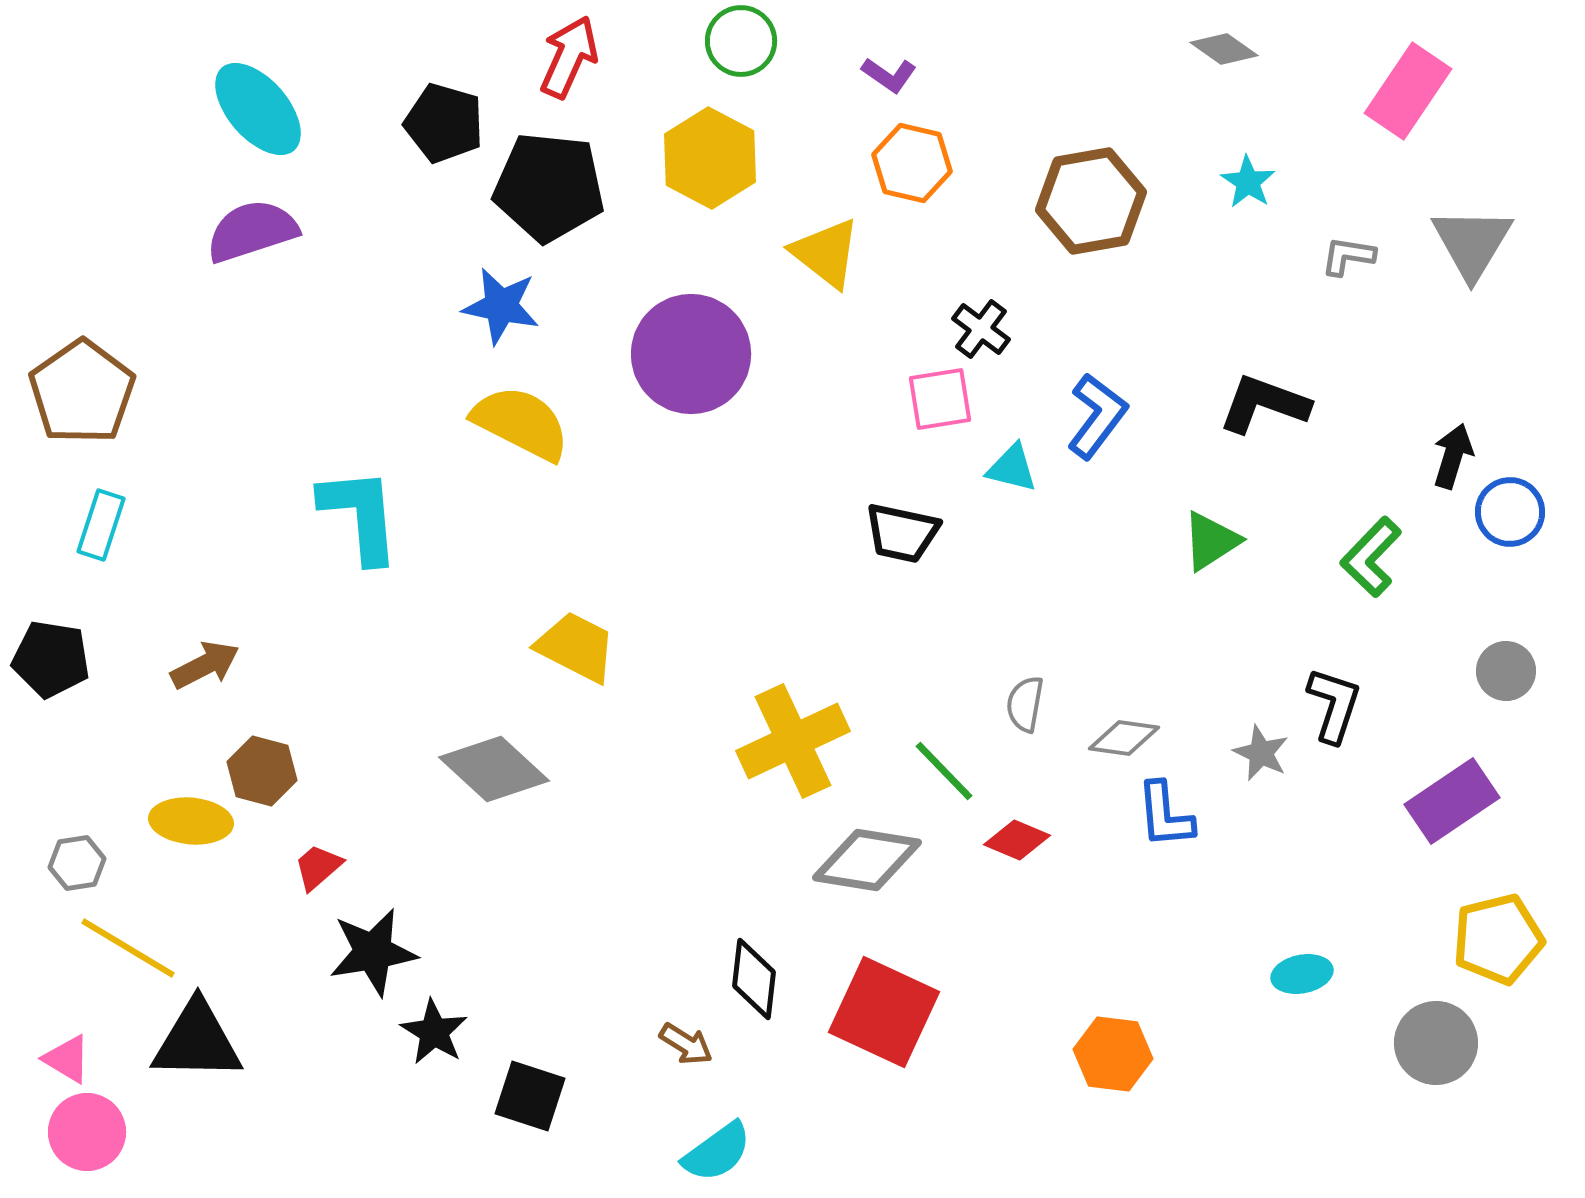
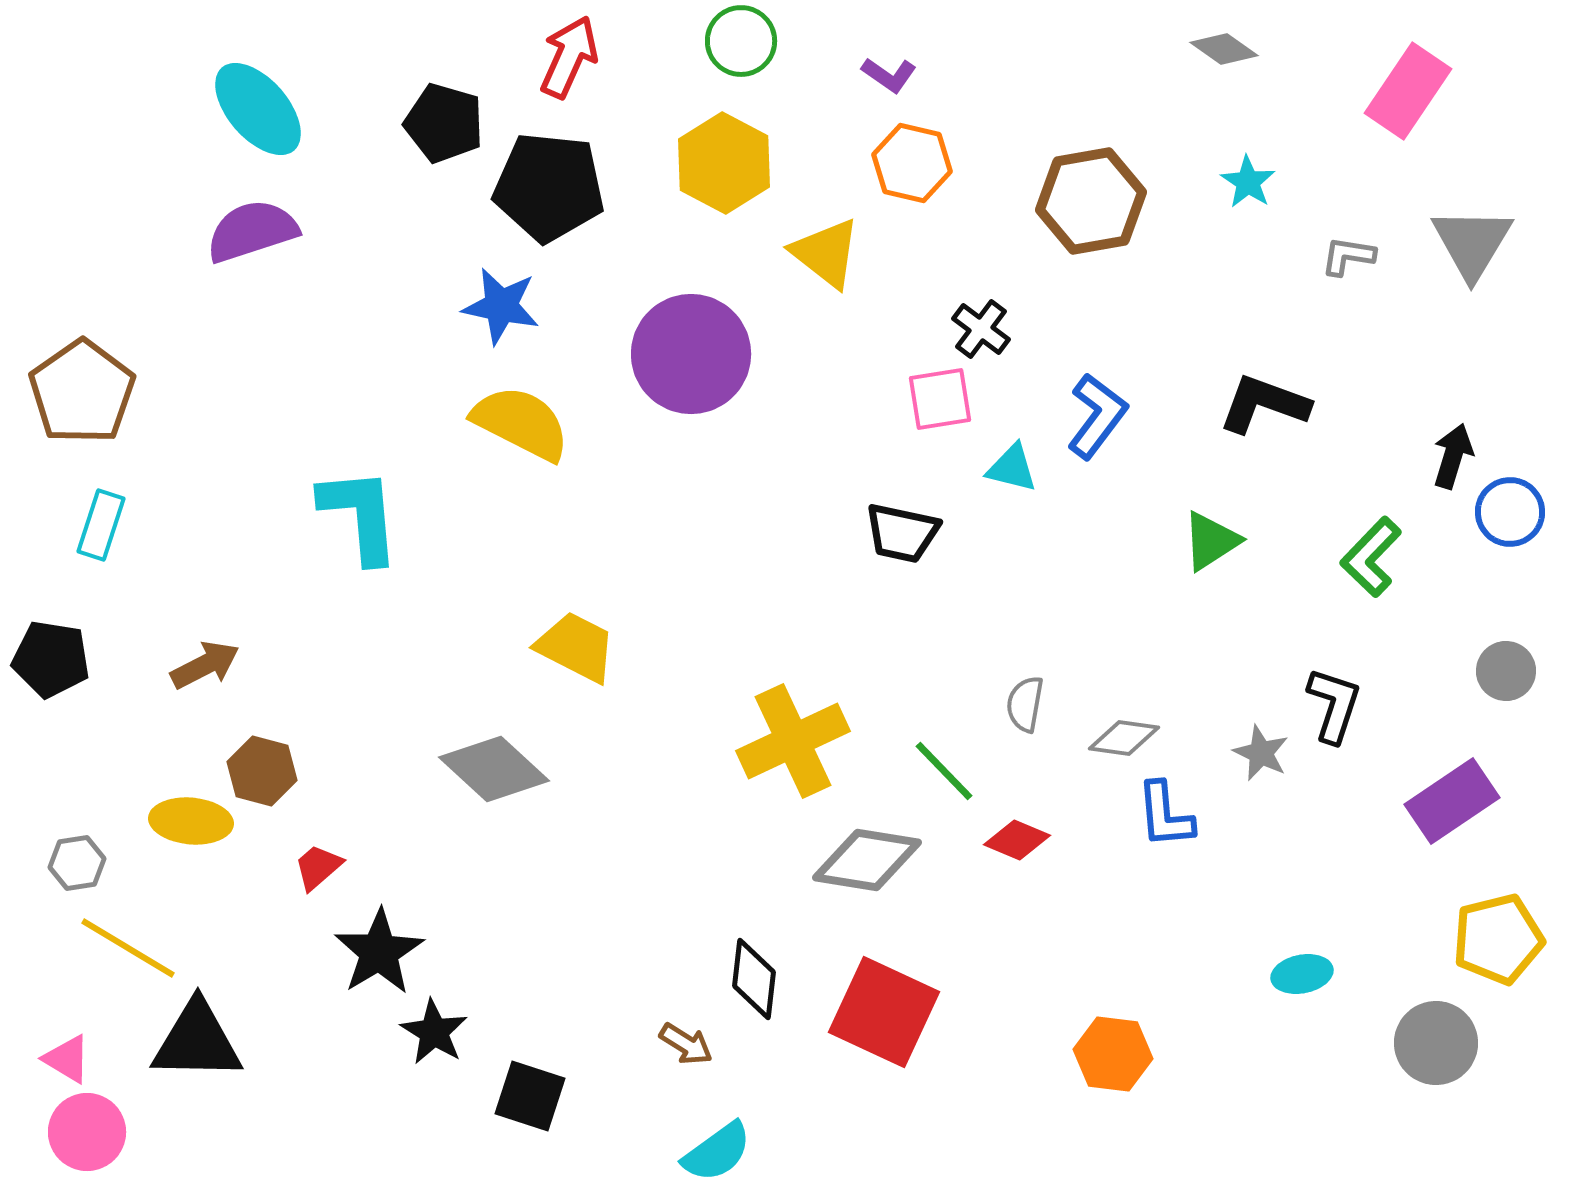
yellow hexagon at (710, 158): moved 14 px right, 5 px down
black star at (373, 952): moved 6 px right; rotated 22 degrees counterclockwise
